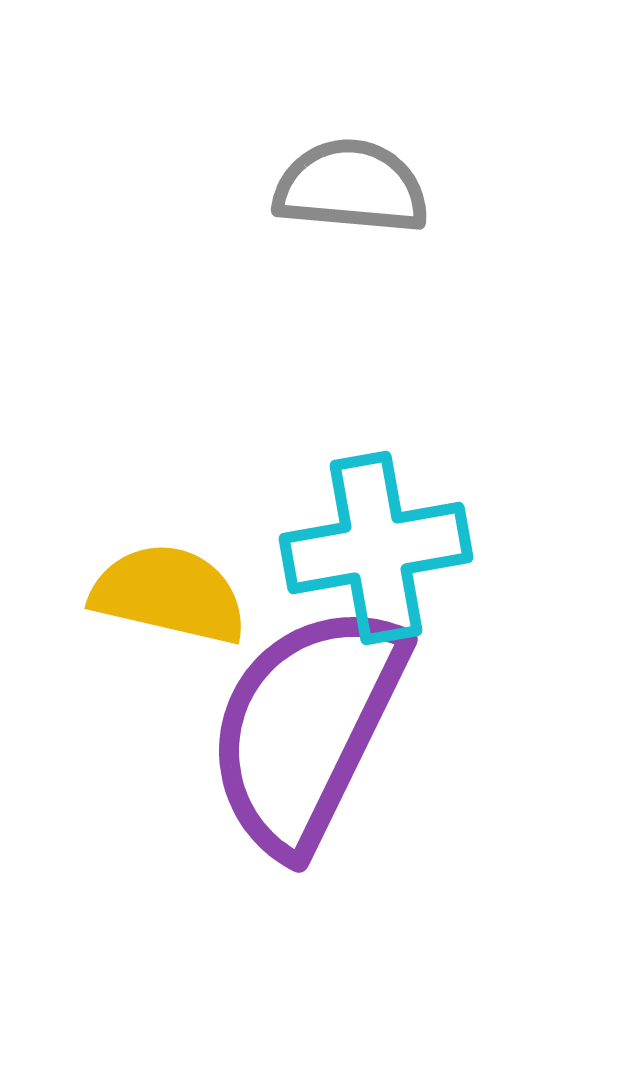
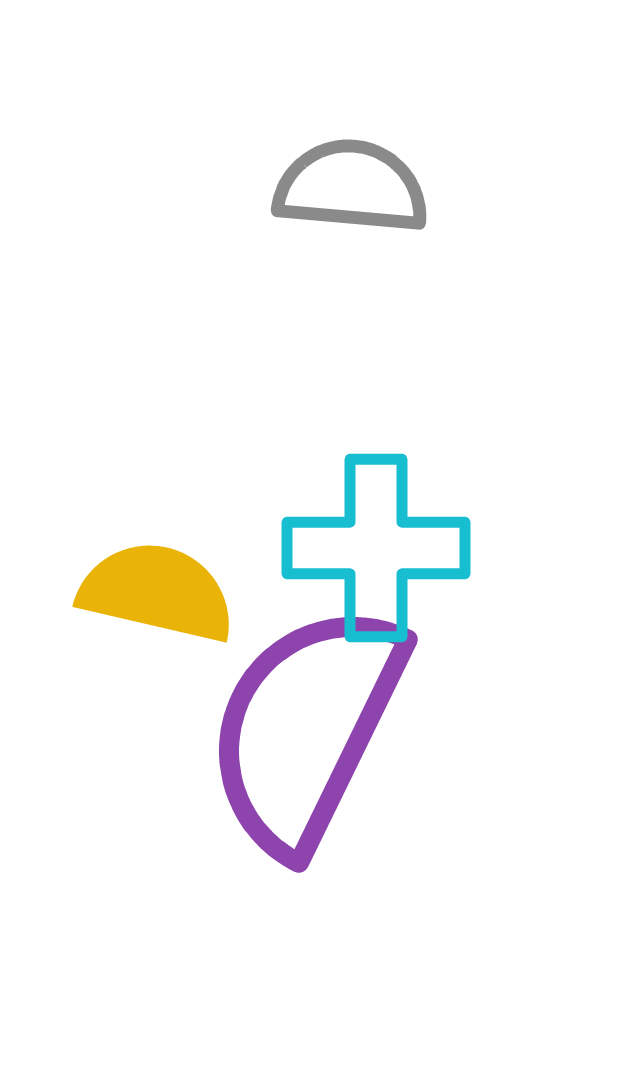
cyan cross: rotated 10 degrees clockwise
yellow semicircle: moved 12 px left, 2 px up
